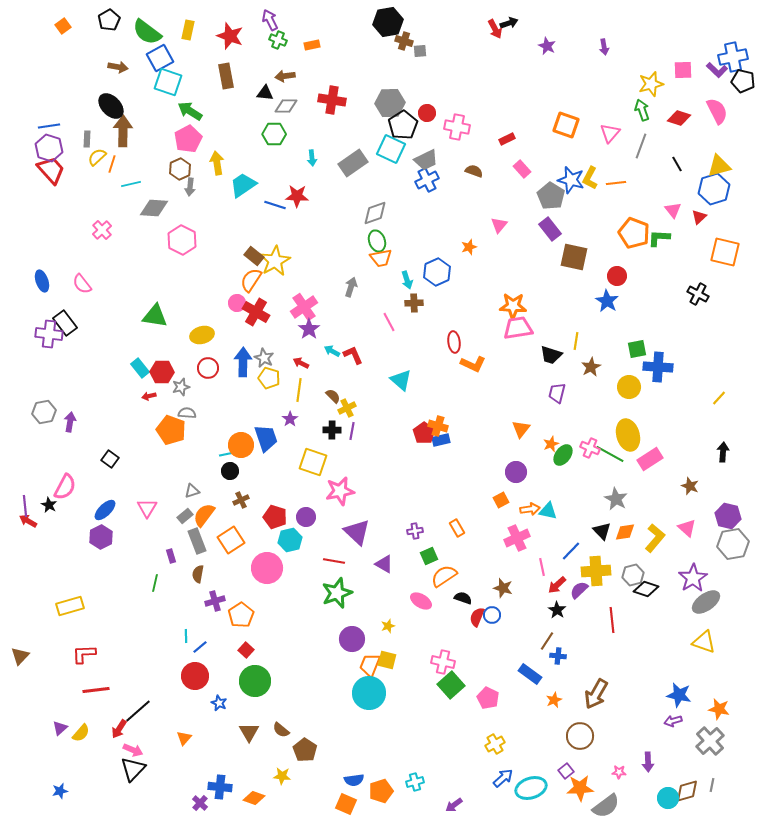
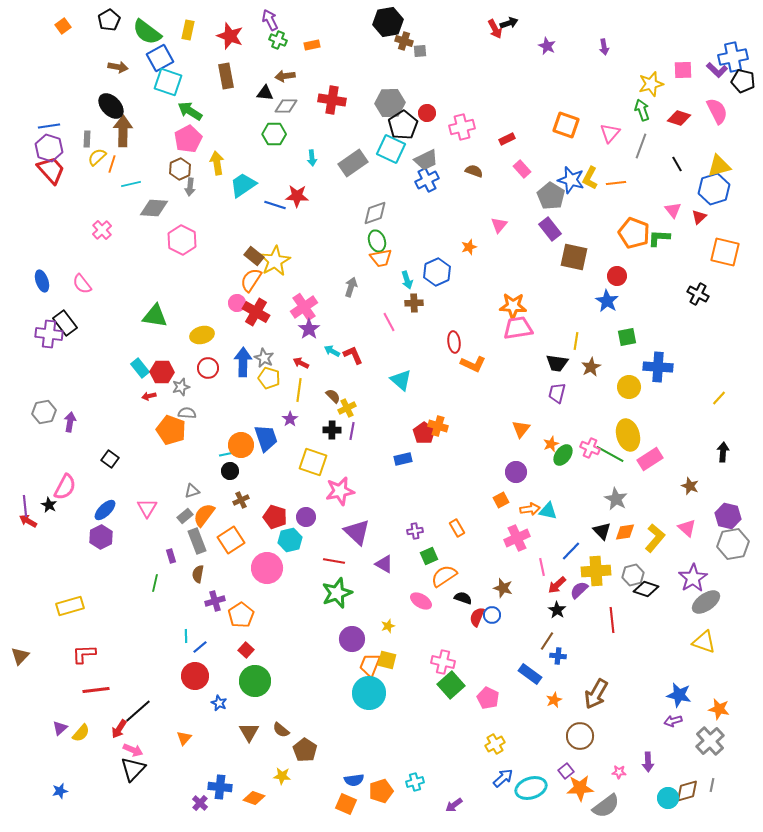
pink cross at (457, 127): moved 5 px right; rotated 25 degrees counterclockwise
green square at (637, 349): moved 10 px left, 12 px up
black trapezoid at (551, 355): moved 6 px right, 8 px down; rotated 10 degrees counterclockwise
blue rectangle at (441, 440): moved 38 px left, 19 px down
